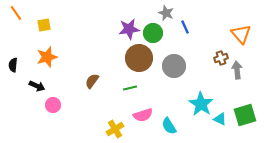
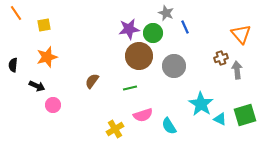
brown circle: moved 2 px up
